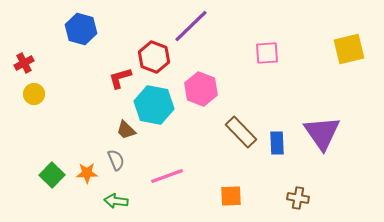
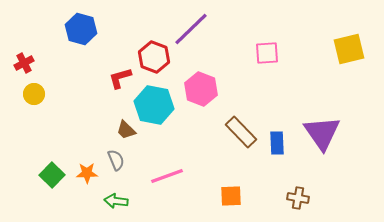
purple line: moved 3 px down
